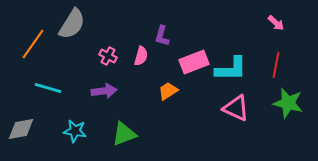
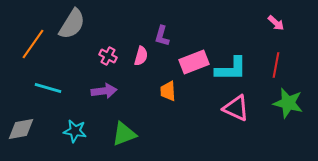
orange trapezoid: rotated 60 degrees counterclockwise
